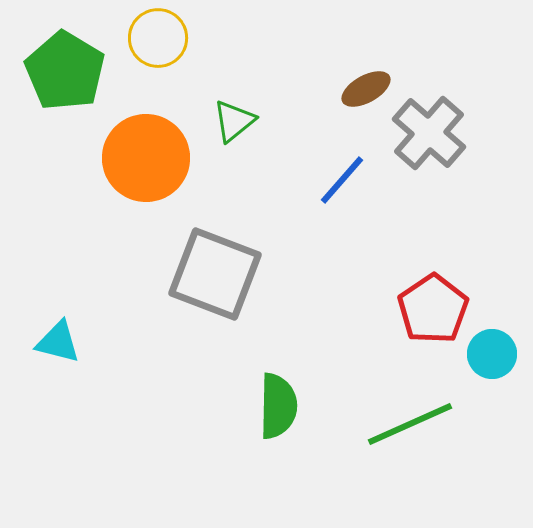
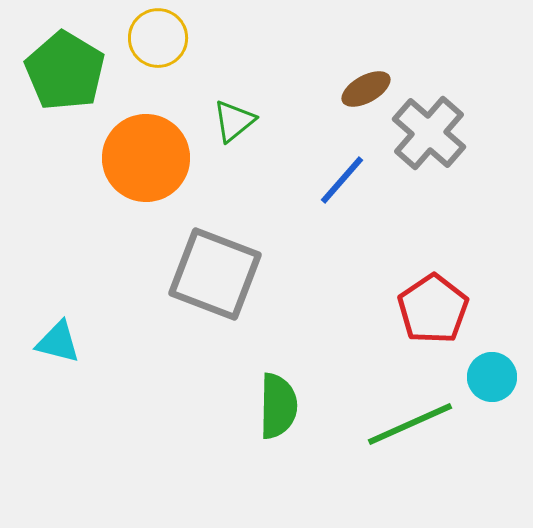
cyan circle: moved 23 px down
